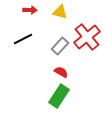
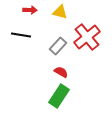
black line: moved 2 px left, 4 px up; rotated 36 degrees clockwise
gray rectangle: moved 2 px left
